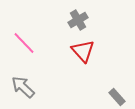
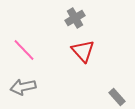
gray cross: moved 3 px left, 2 px up
pink line: moved 7 px down
gray arrow: rotated 55 degrees counterclockwise
